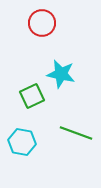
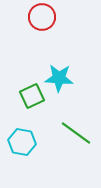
red circle: moved 6 px up
cyan star: moved 2 px left, 4 px down; rotated 8 degrees counterclockwise
green line: rotated 16 degrees clockwise
